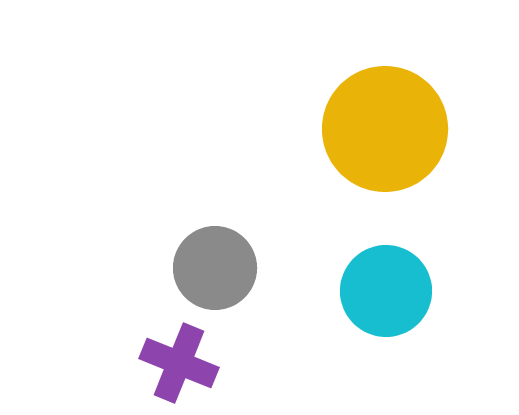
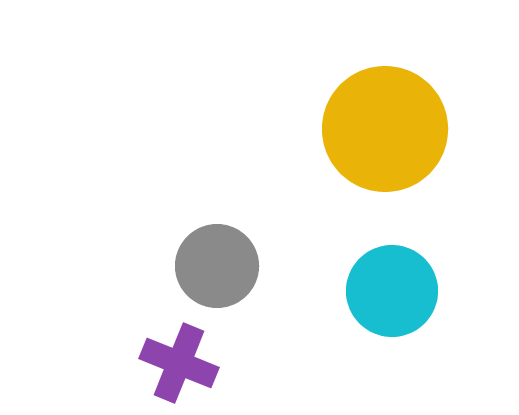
gray circle: moved 2 px right, 2 px up
cyan circle: moved 6 px right
